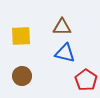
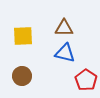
brown triangle: moved 2 px right, 1 px down
yellow square: moved 2 px right
